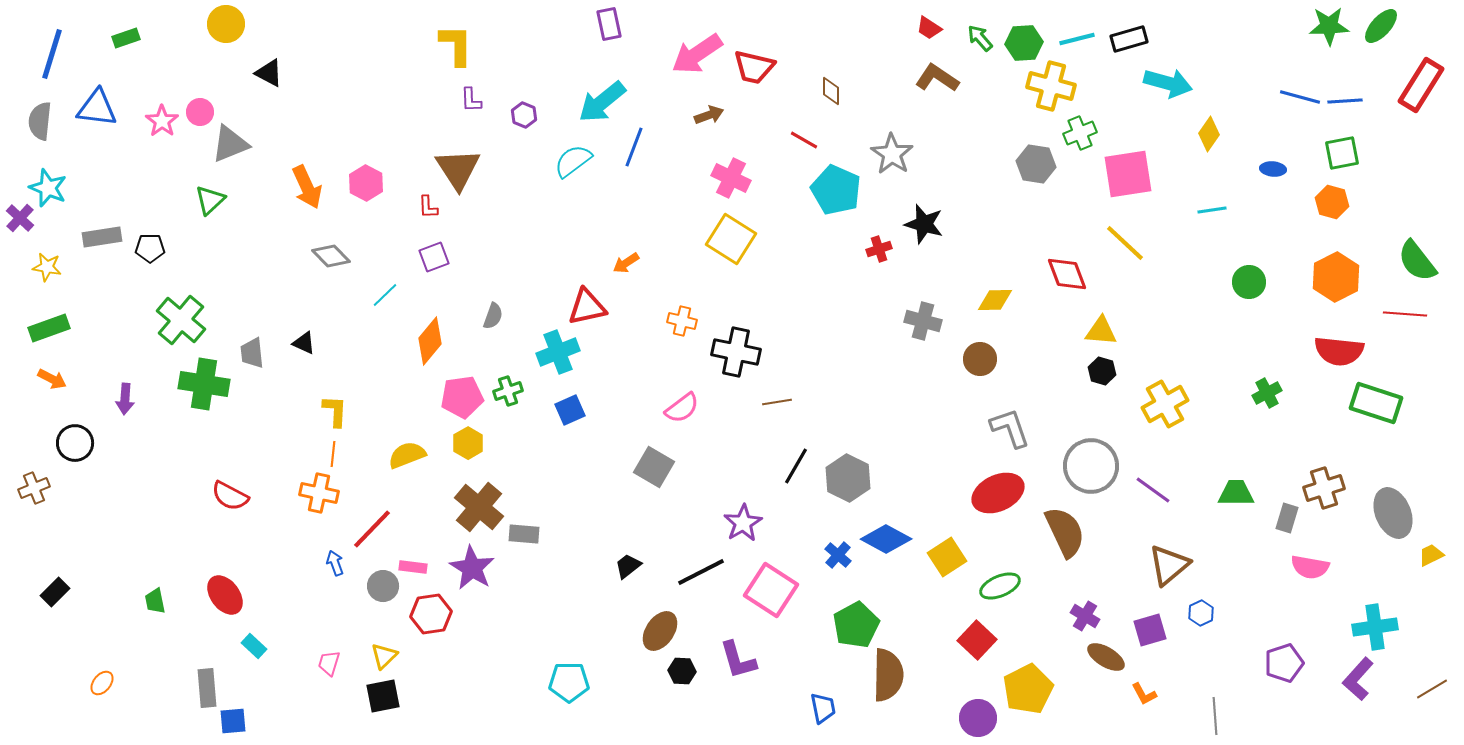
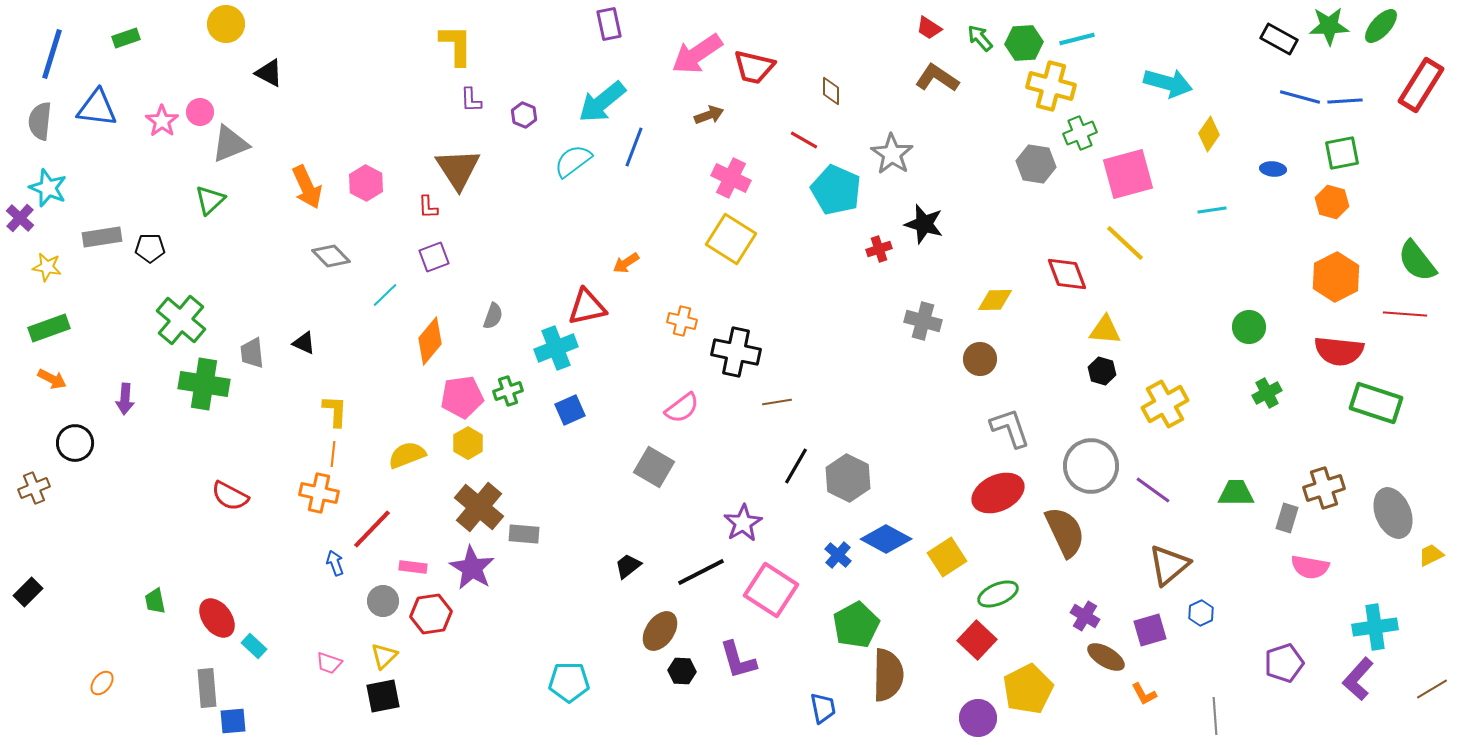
black rectangle at (1129, 39): moved 150 px right; rotated 45 degrees clockwise
pink square at (1128, 174): rotated 6 degrees counterclockwise
green circle at (1249, 282): moved 45 px down
yellow triangle at (1101, 331): moved 4 px right, 1 px up
cyan cross at (558, 352): moved 2 px left, 4 px up
gray circle at (383, 586): moved 15 px down
green ellipse at (1000, 586): moved 2 px left, 8 px down
black rectangle at (55, 592): moved 27 px left
red ellipse at (225, 595): moved 8 px left, 23 px down
pink trapezoid at (329, 663): rotated 88 degrees counterclockwise
